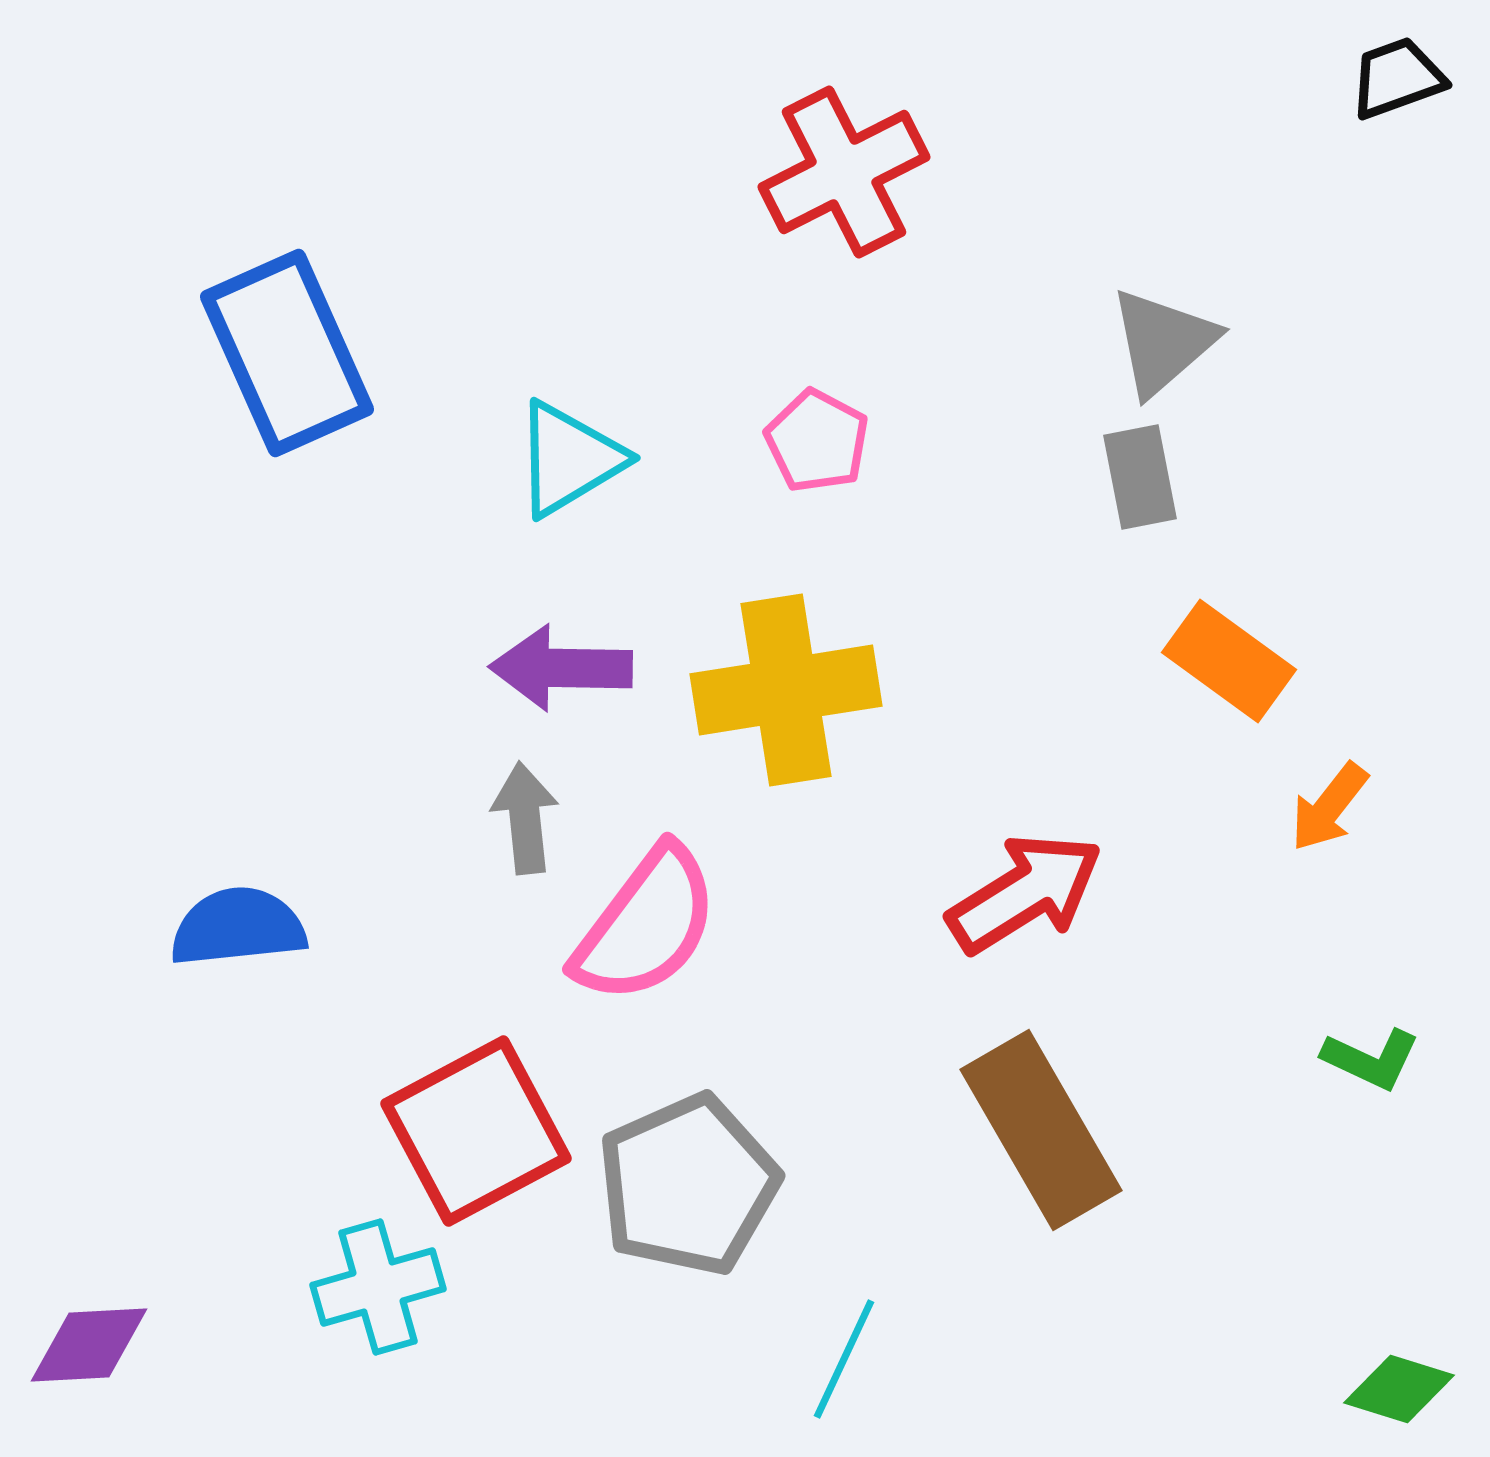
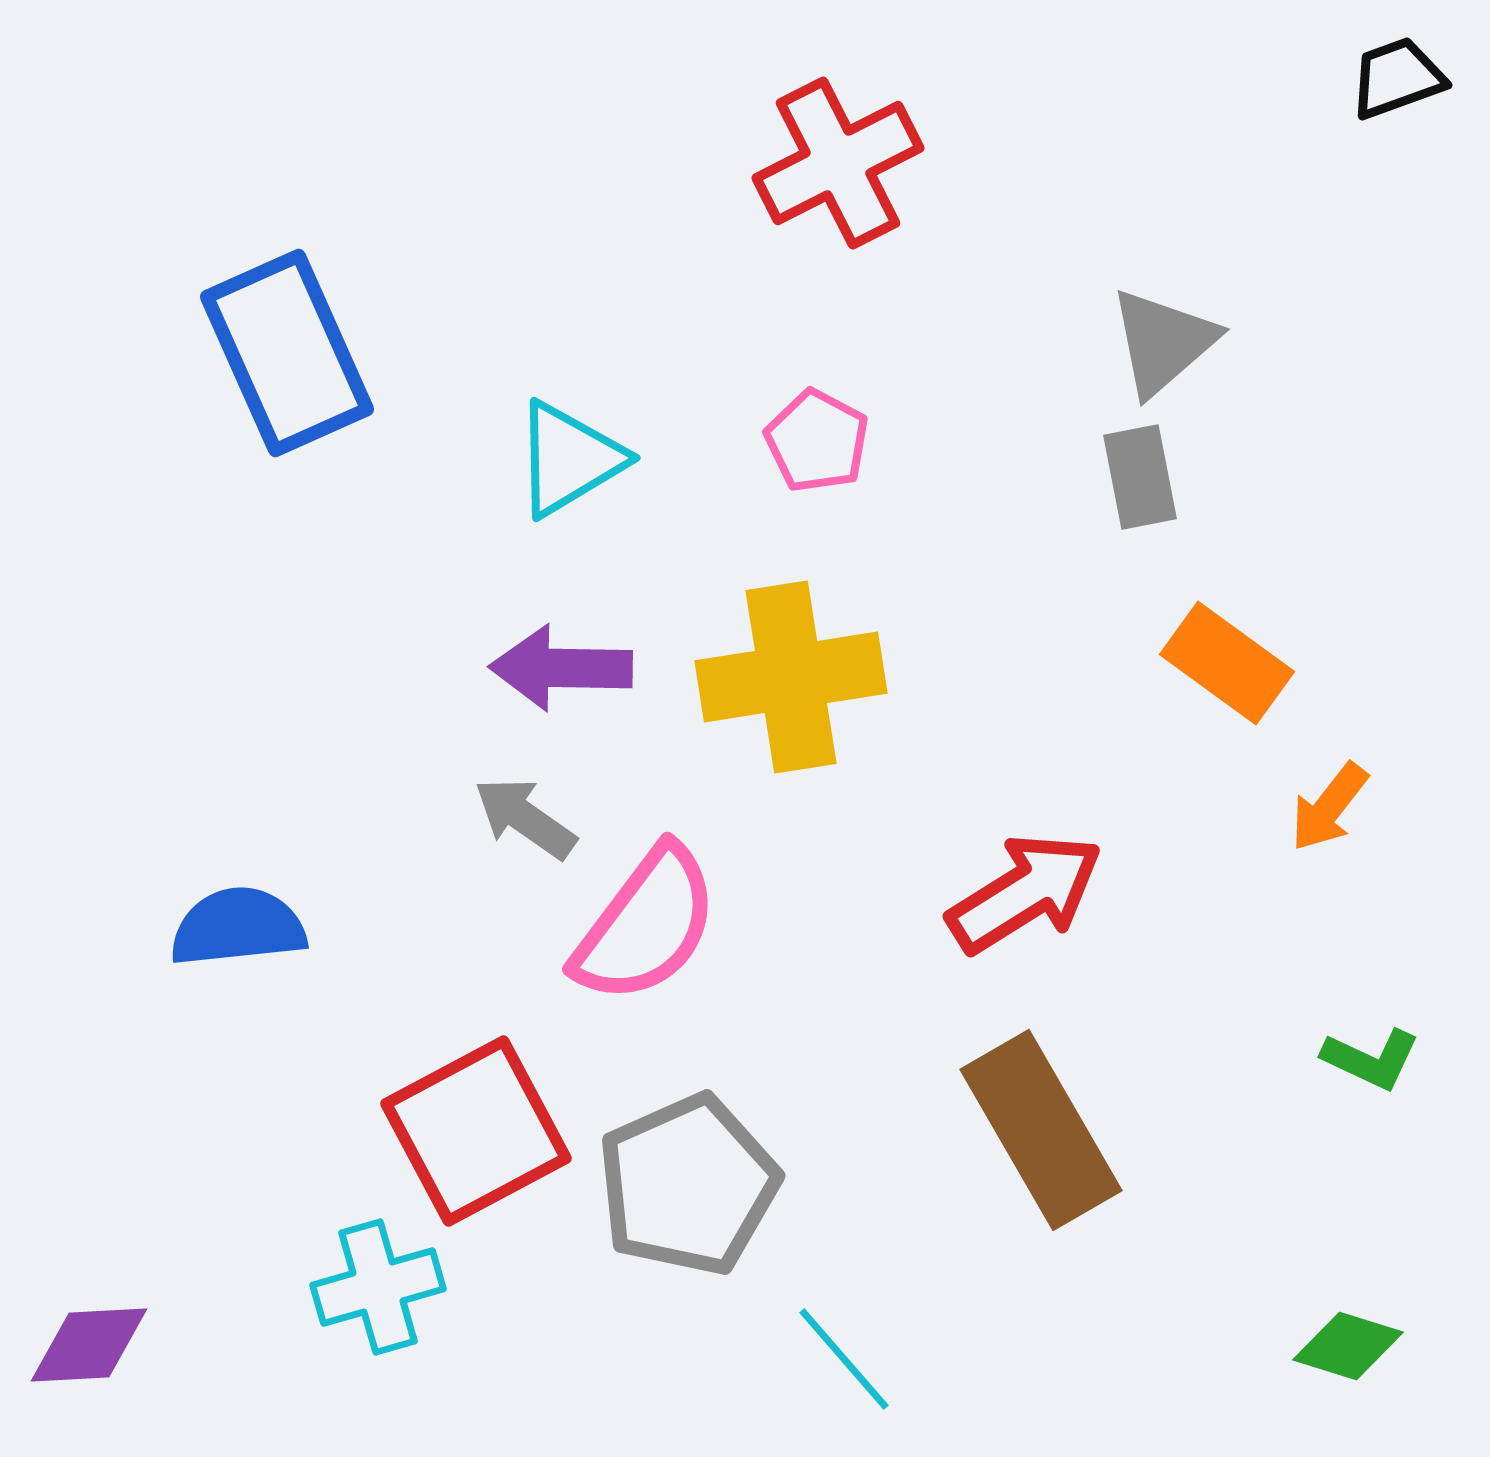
red cross: moved 6 px left, 9 px up
orange rectangle: moved 2 px left, 2 px down
yellow cross: moved 5 px right, 13 px up
gray arrow: rotated 49 degrees counterclockwise
cyan line: rotated 66 degrees counterclockwise
green diamond: moved 51 px left, 43 px up
